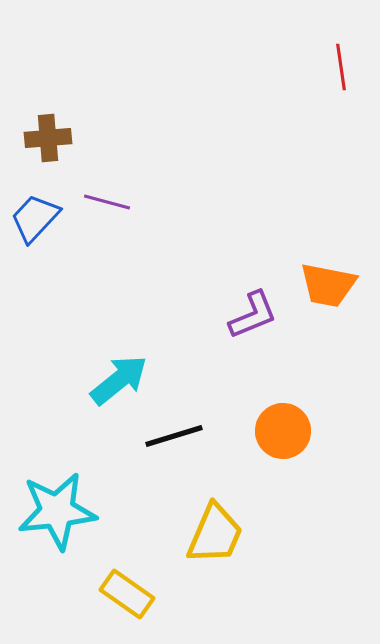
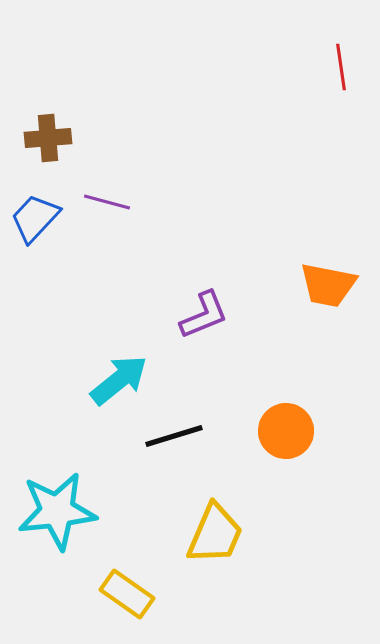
purple L-shape: moved 49 px left
orange circle: moved 3 px right
